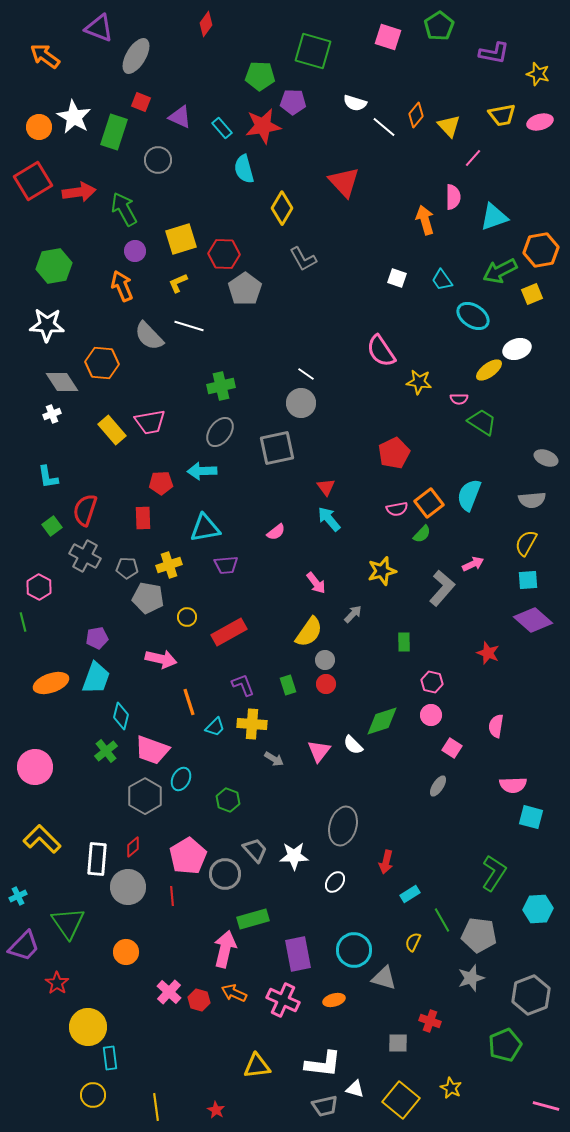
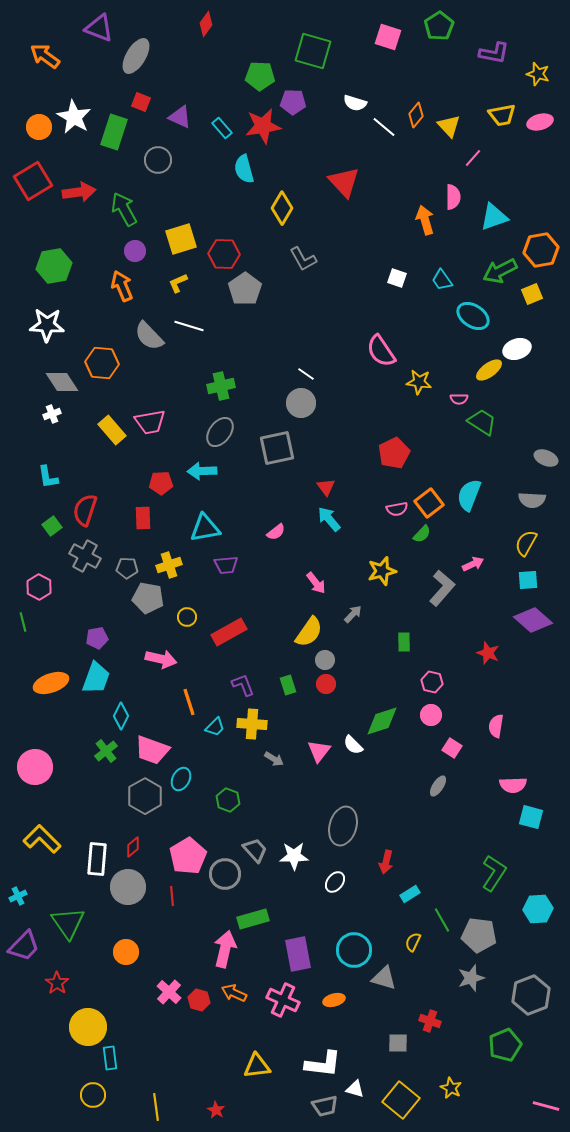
gray semicircle at (532, 500): rotated 8 degrees clockwise
cyan diamond at (121, 716): rotated 12 degrees clockwise
